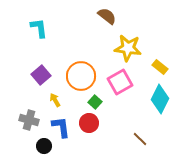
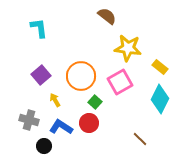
blue L-shape: rotated 50 degrees counterclockwise
